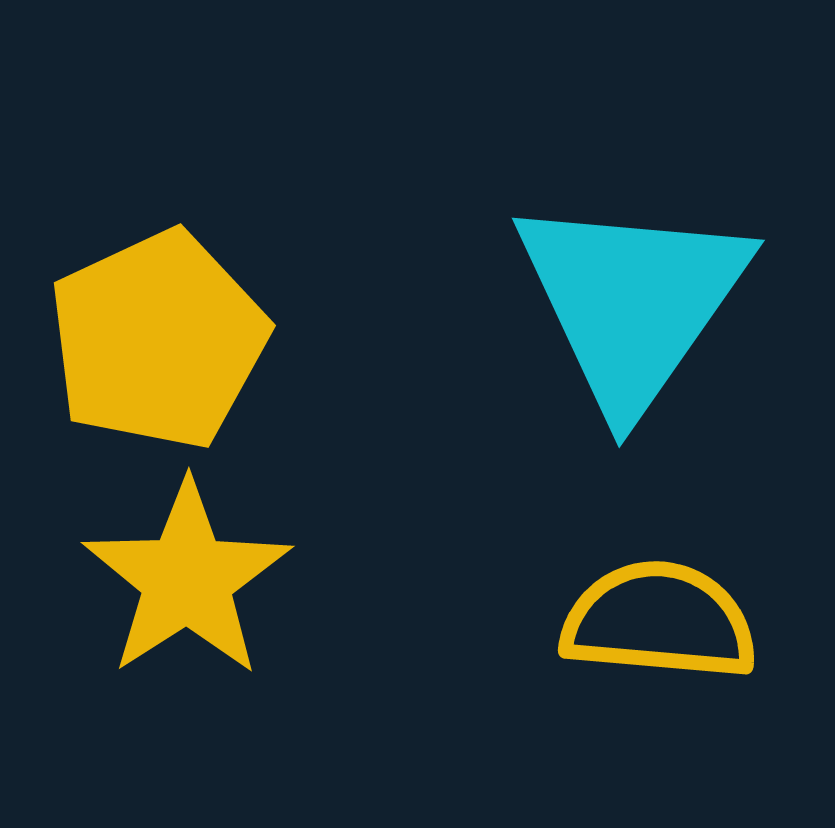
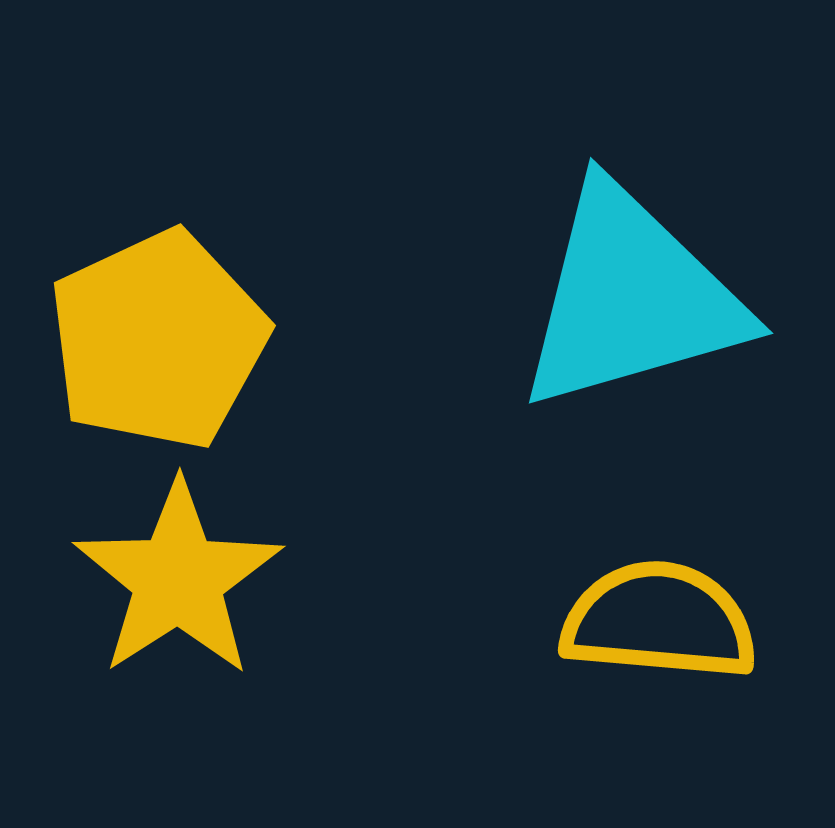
cyan triangle: moved 1 px left, 4 px up; rotated 39 degrees clockwise
yellow star: moved 9 px left
